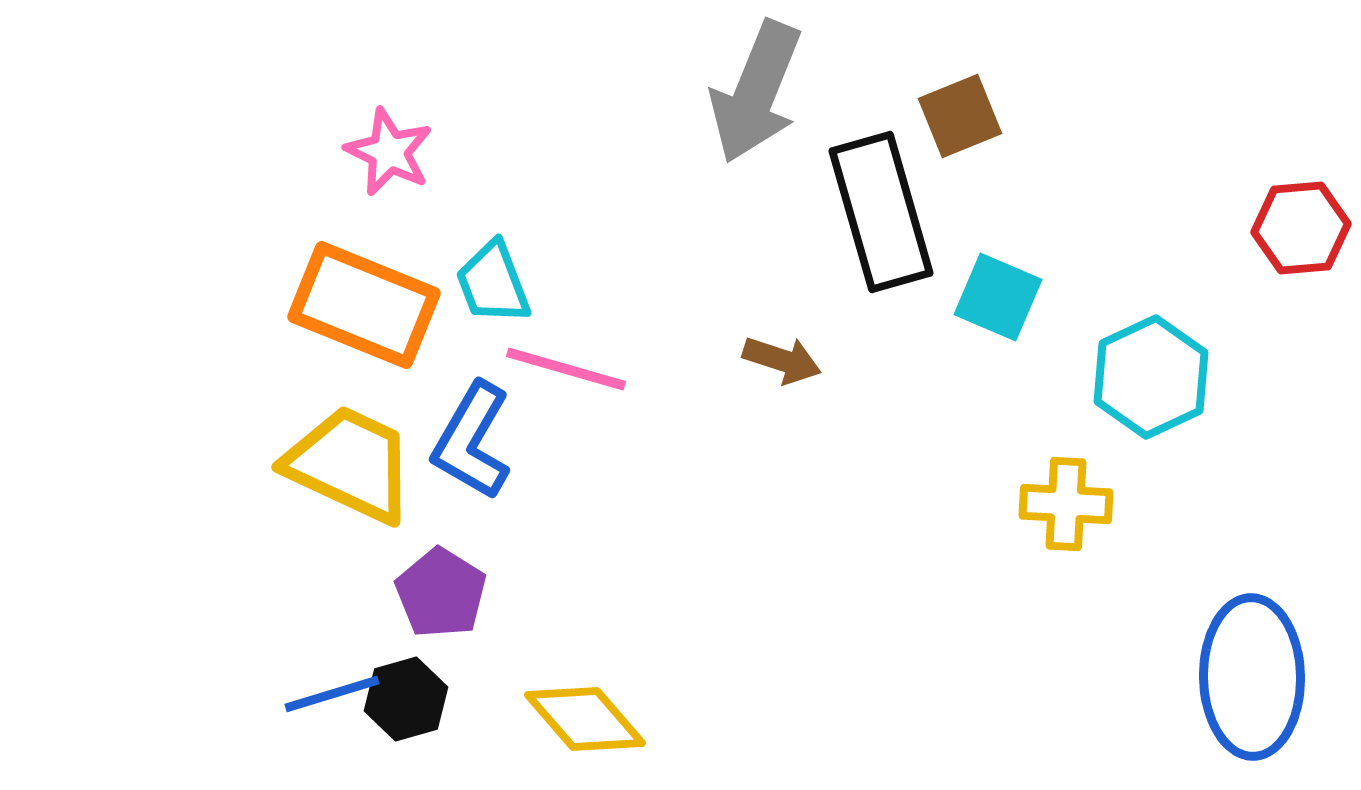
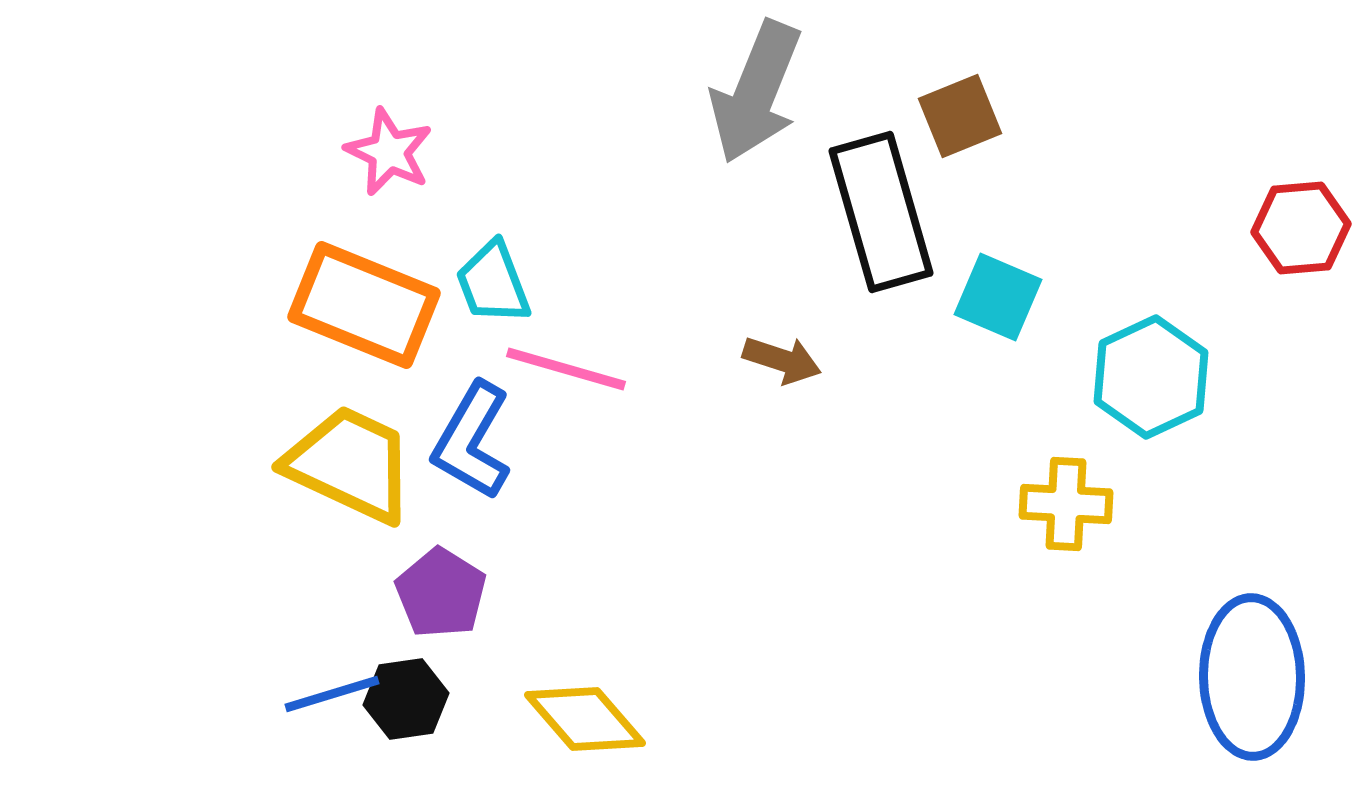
black hexagon: rotated 8 degrees clockwise
